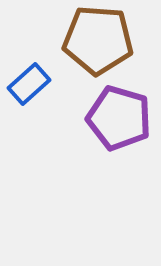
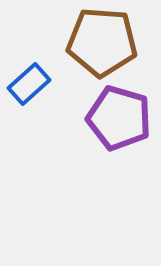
brown pentagon: moved 4 px right, 2 px down
